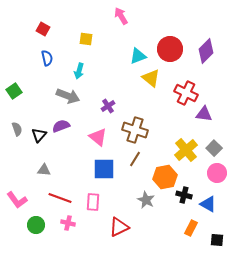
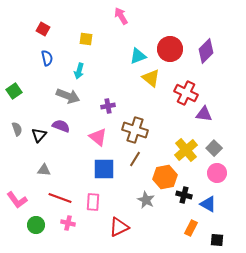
purple cross: rotated 24 degrees clockwise
purple semicircle: rotated 42 degrees clockwise
